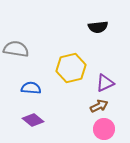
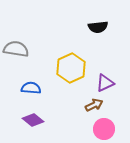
yellow hexagon: rotated 12 degrees counterclockwise
brown arrow: moved 5 px left, 1 px up
